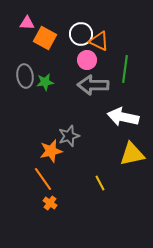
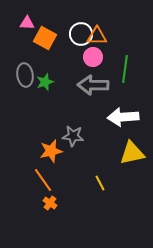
orange triangle: moved 2 px left, 5 px up; rotated 25 degrees counterclockwise
pink circle: moved 6 px right, 3 px up
gray ellipse: moved 1 px up
green star: rotated 12 degrees counterclockwise
white arrow: rotated 16 degrees counterclockwise
gray star: moved 4 px right; rotated 25 degrees clockwise
yellow triangle: moved 1 px up
orange line: moved 1 px down
